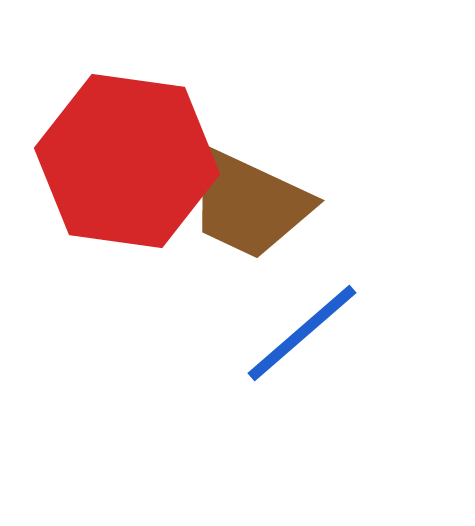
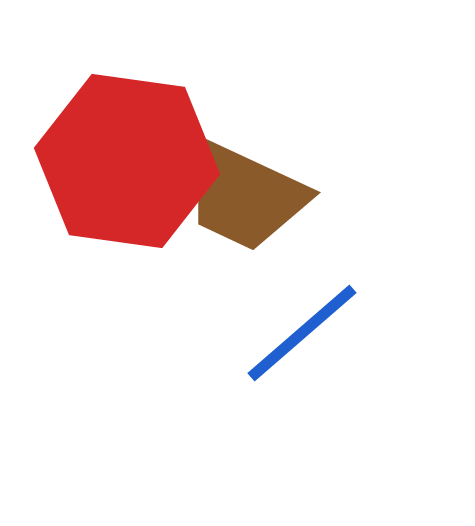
brown trapezoid: moved 4 px left, 8 px up
